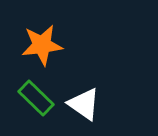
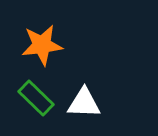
white triangle: moved 1 px up; rotated 33 degrees counterclockwise
